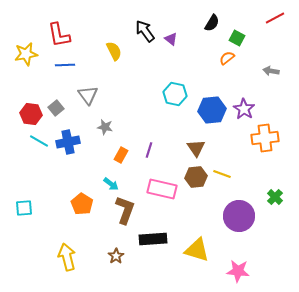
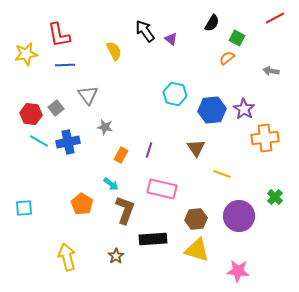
brown hexagon: moved 42 px down
